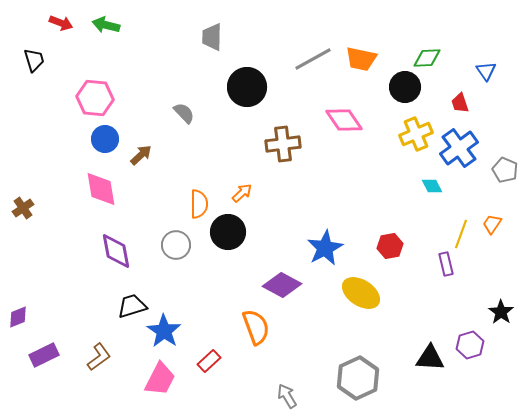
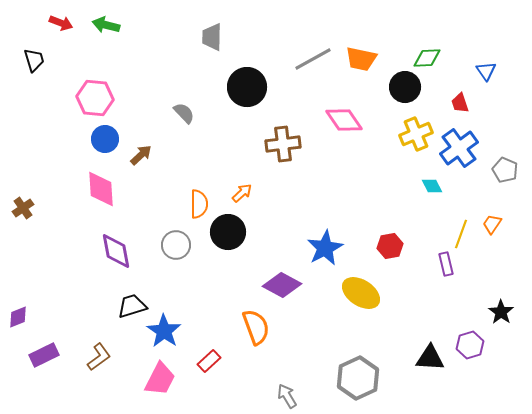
pink diamond at (101, 189): rotated 6 degrees clockwise
